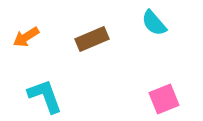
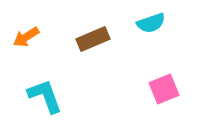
cyan semicircle: moved 3 px left; rotated 68 degrees counterclockwise
brown rectangle: moved 1 px right
pink square: moved 10 px up
